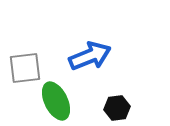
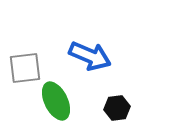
blue arrow: rotated 45 degrees clockwise
